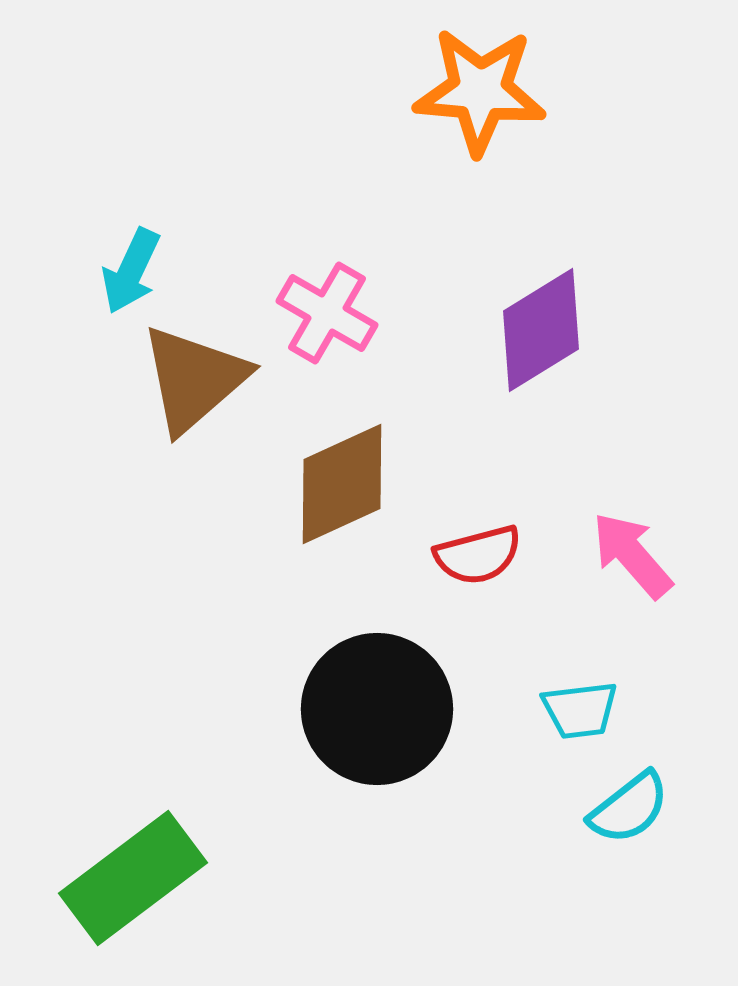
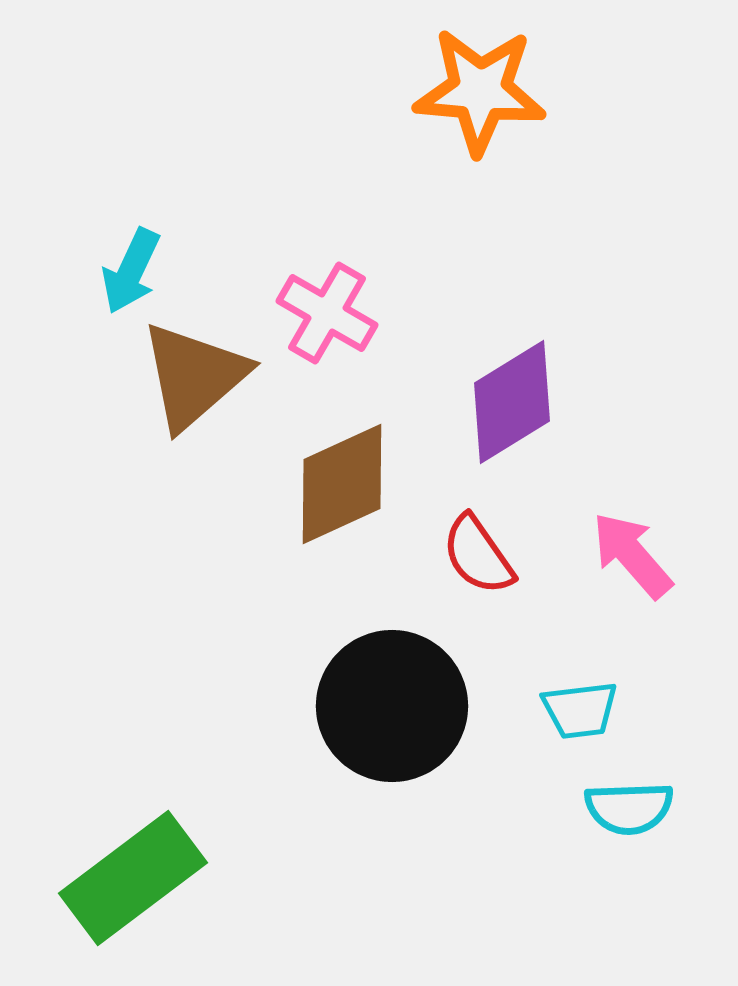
purple diamond: moved 29 px left, 72 px down
brown triangle: moved 3 px up
red semicircle: rotated 70 degrees clockwise
black circle: moved 15 px right, 3 px up
cyan semicircle: rotated 36 degrees clockwise
